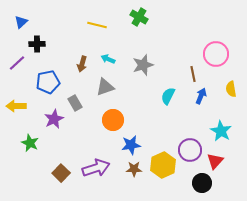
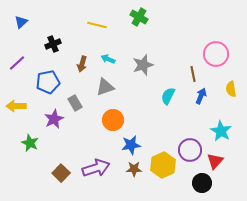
black cross: moved 16 px right; rotated 21 degrees counterclockwise
